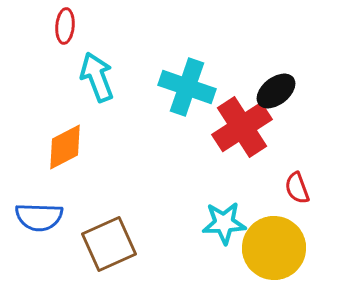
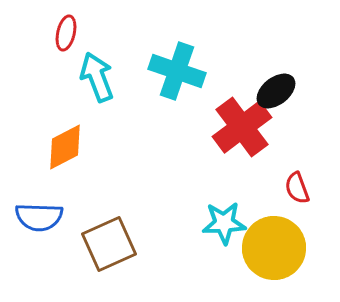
red ellipse: moved 1 px right, 7 px down; rotated 8 degrees clockwise
cyan cross: moved 10 px left, 16 px up
red cross: rotated 4 degrees counterclockwise
